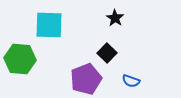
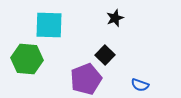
black star: rotated 18 degrees clockwise
black square: moved 2 px left, 2 px down
green hexagon: moved 7 px right
blue semicircle: moved 9 px right, 4 px down
